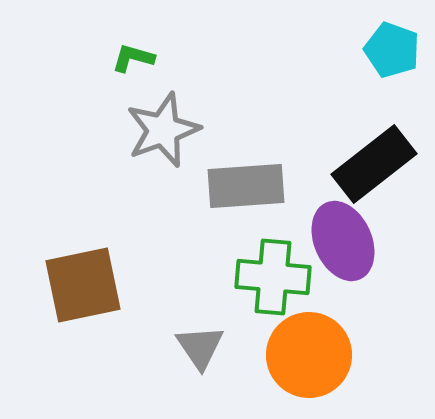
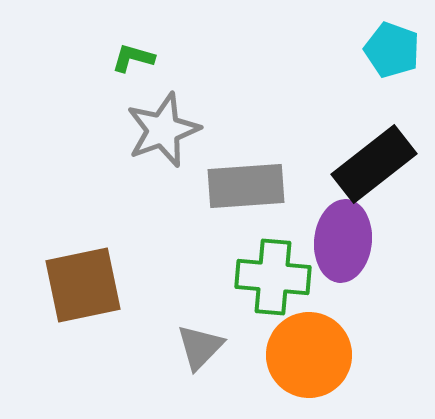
purple ellipse: rotated 30 degrees clockwise
gray triangle: rotated 18 degrees clockwise
